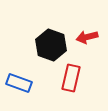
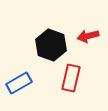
red arrow: moved 1 px right, 1 px up
blue rectangle: rotated 50 degrees counterclockwise
